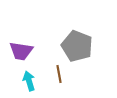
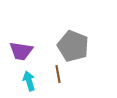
gray pentagon: moved 4 px left
brown line: moved 1 px left
